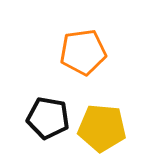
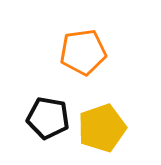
yellow pentagon: rotated 24 degrees counterclockwise
